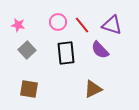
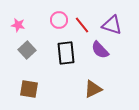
pink circle: moved 1 px right, 2 px up
